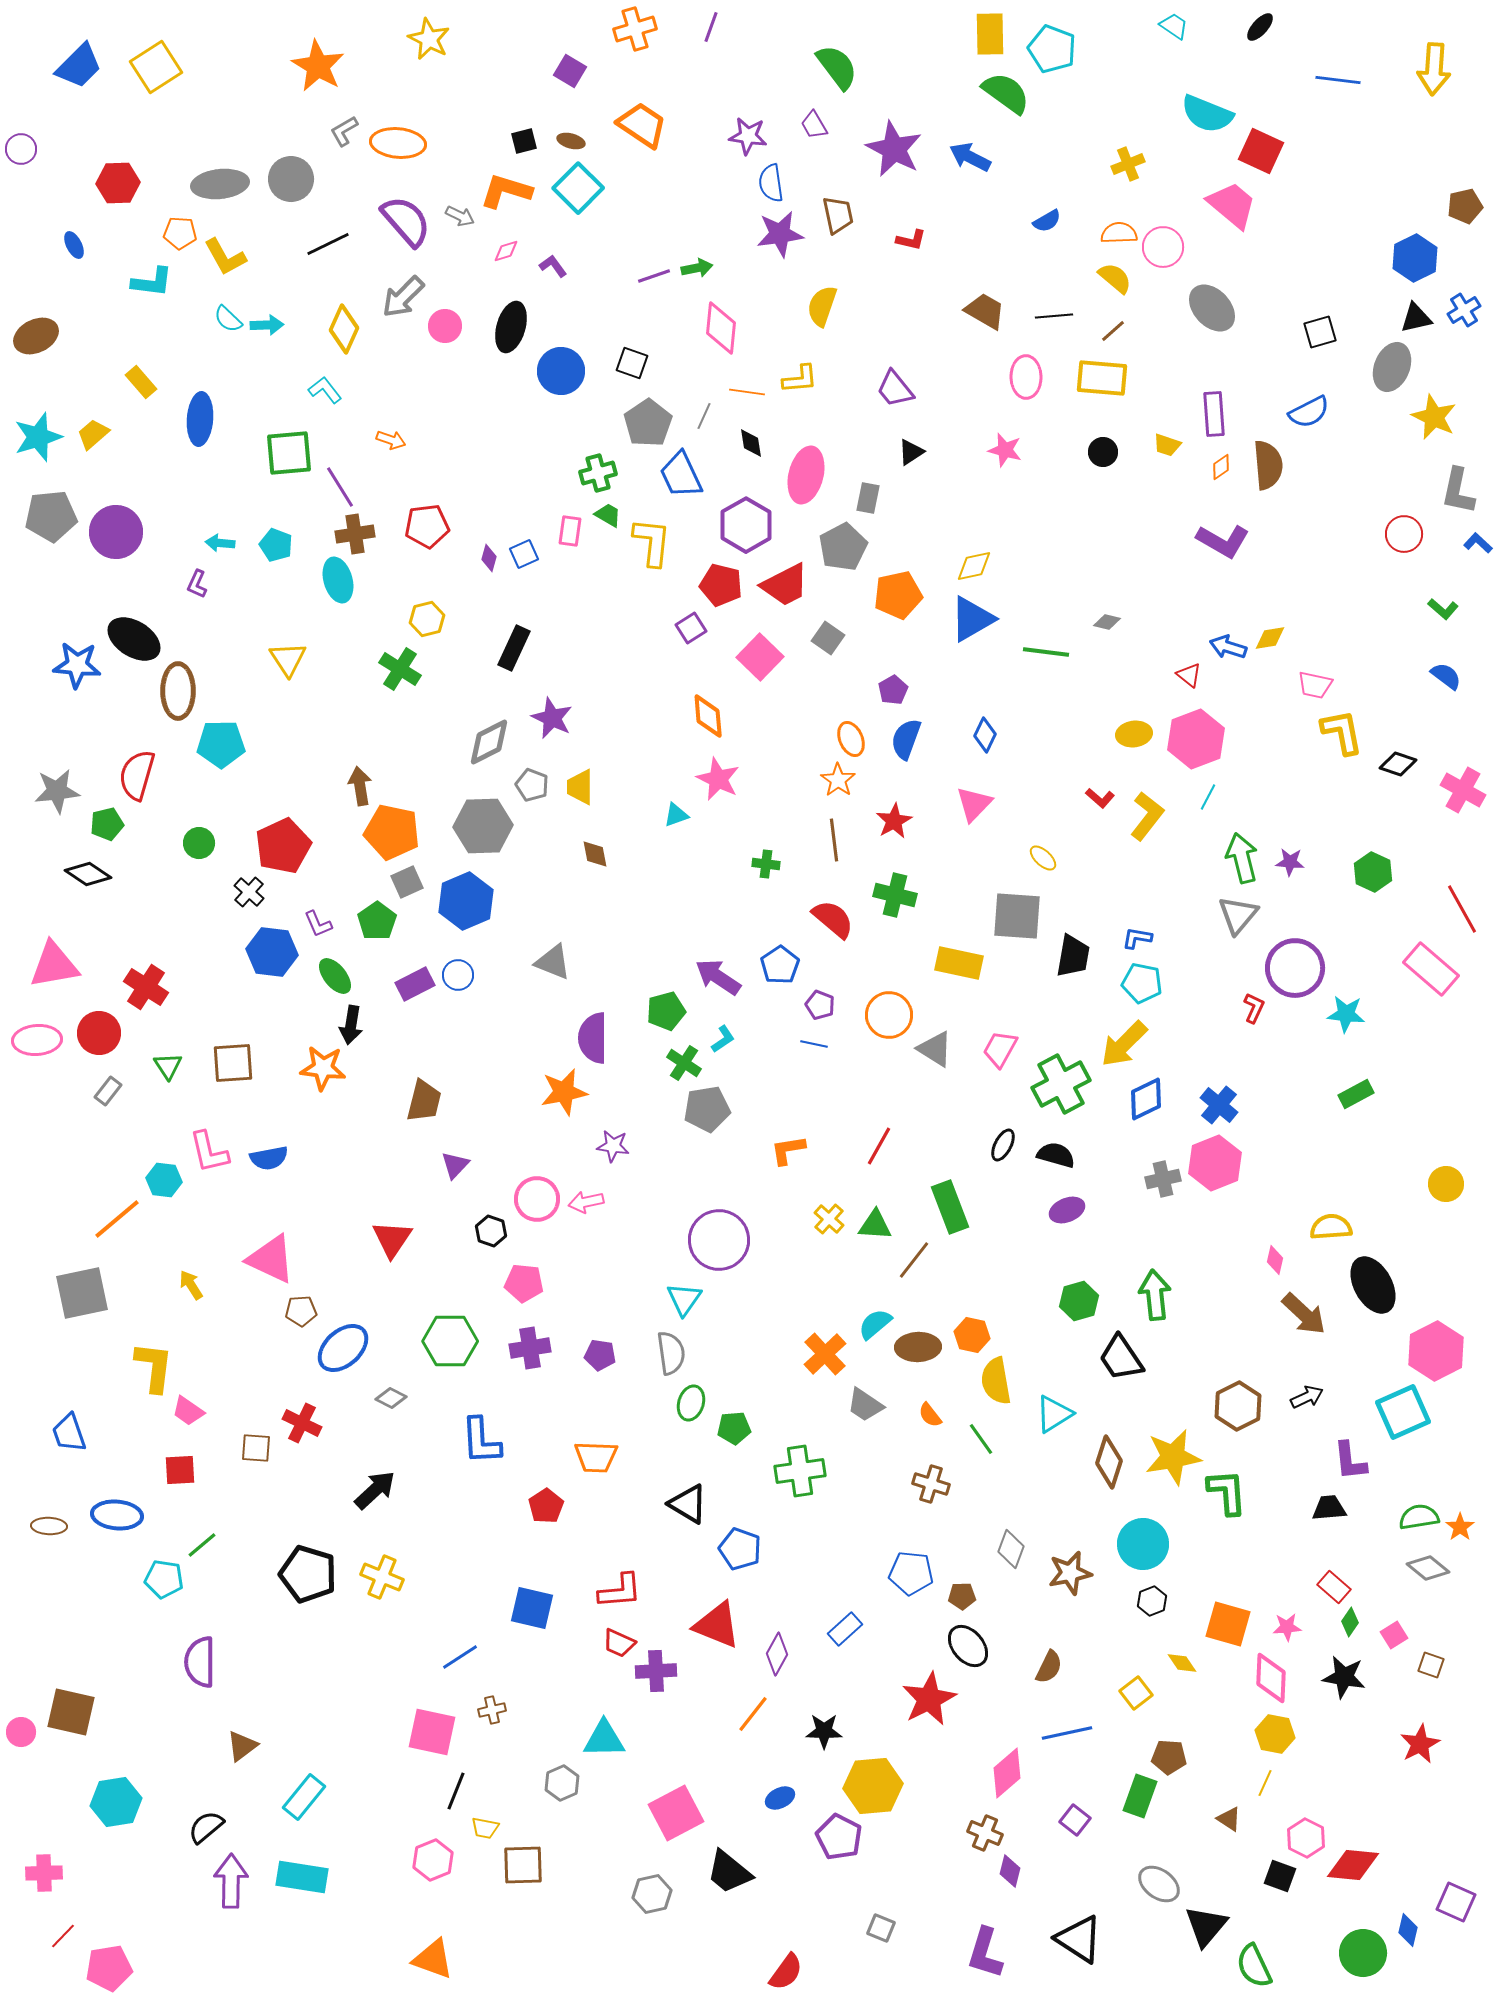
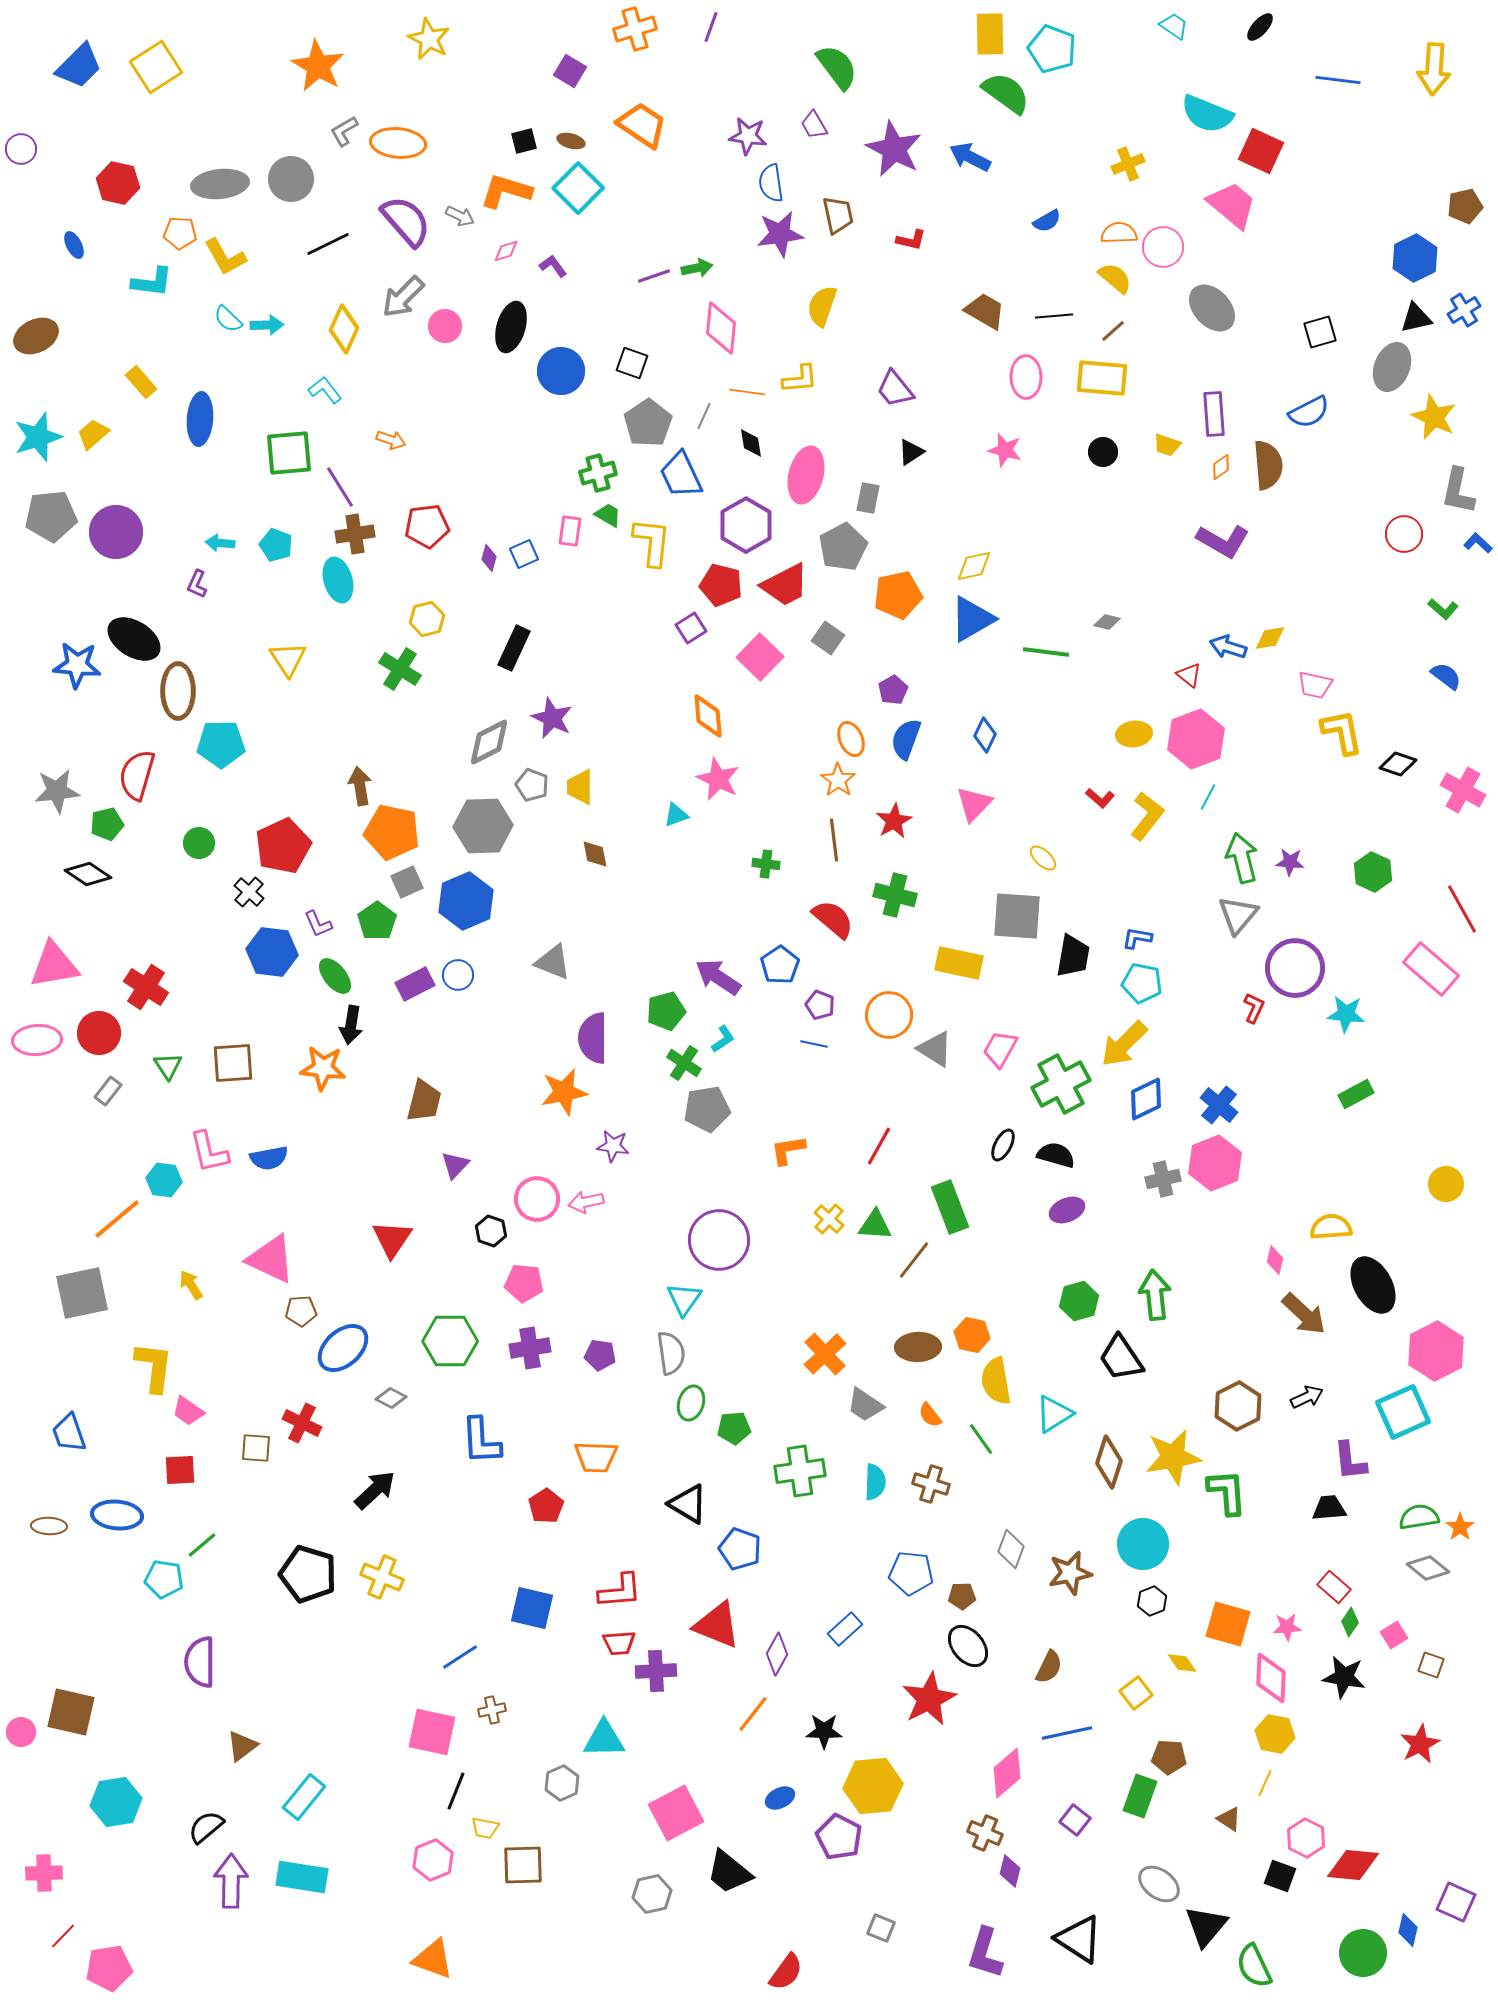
red hexagon at (118, 183): rotated 15 degrees clockwise
cyan semicircle at (875, 1324): moved 158 px down; rotated 132 degrees clockwise
red trapezoid at (619, 1643): rotated 28 degrees counterclockwise
